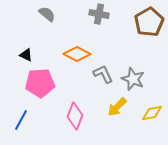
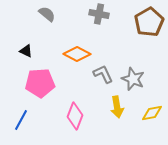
black triangle: moved 4 px up
yellow arrow: rotated 55 degrees counterclockwise
